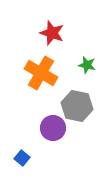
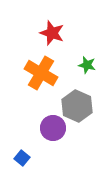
gray hexagon: rotated 12 degrees clockwise
